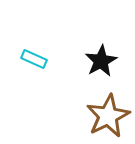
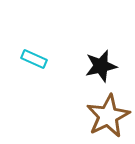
black star: moved 5 px down; rotated 16 degrees clockwise
